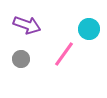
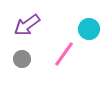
purple arrow: rotated 124 degrees clockwise
gray circle: moved 1 px right
